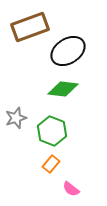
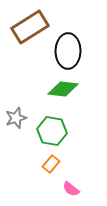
brown rectangle: rotated 12 degrees counterclockwise
black ellipse: rotated 56 degrees counterclockwise
green hexagon: rotated 12 degrees counterclockwise
